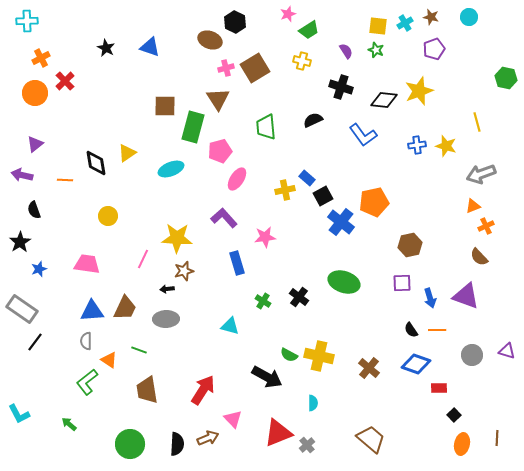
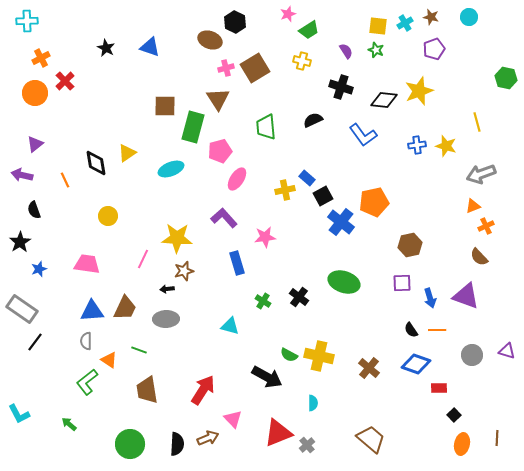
orange line at (65, 180): rotated 63 degrees clockwise
